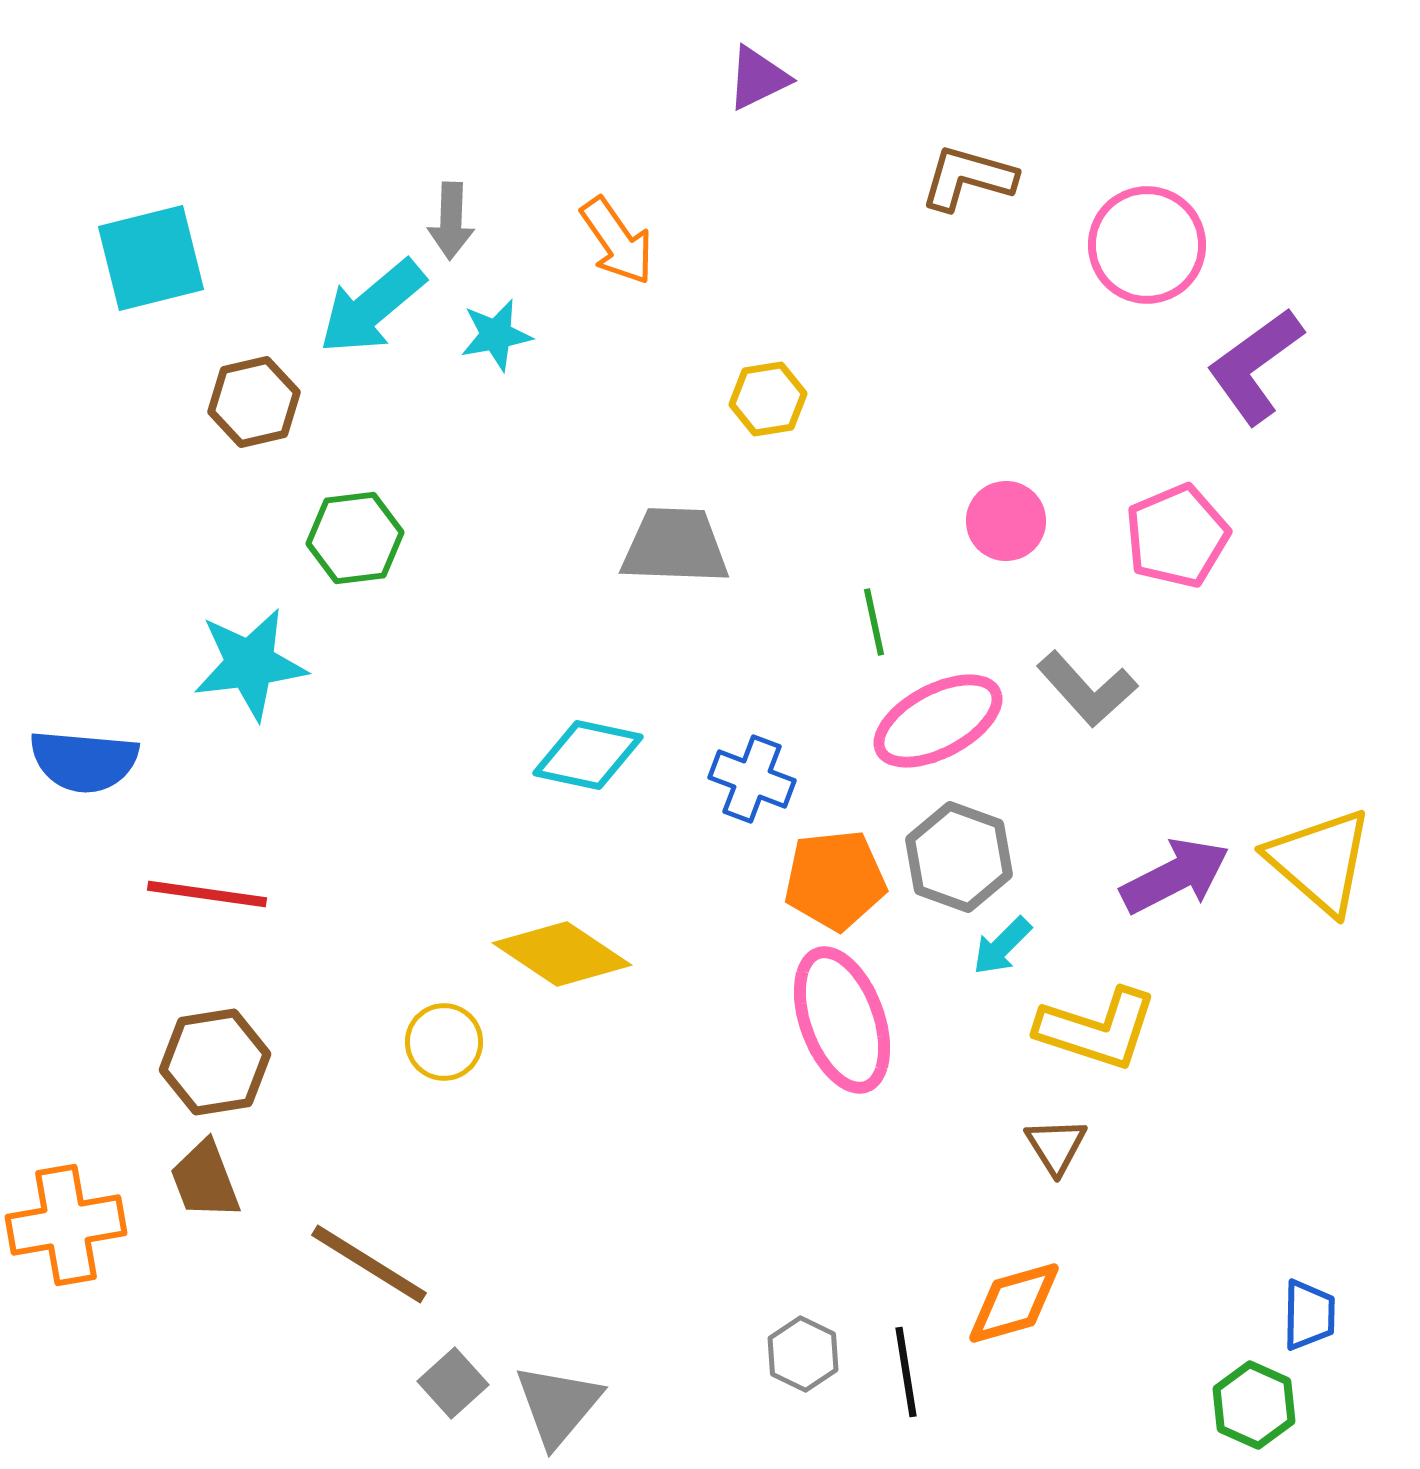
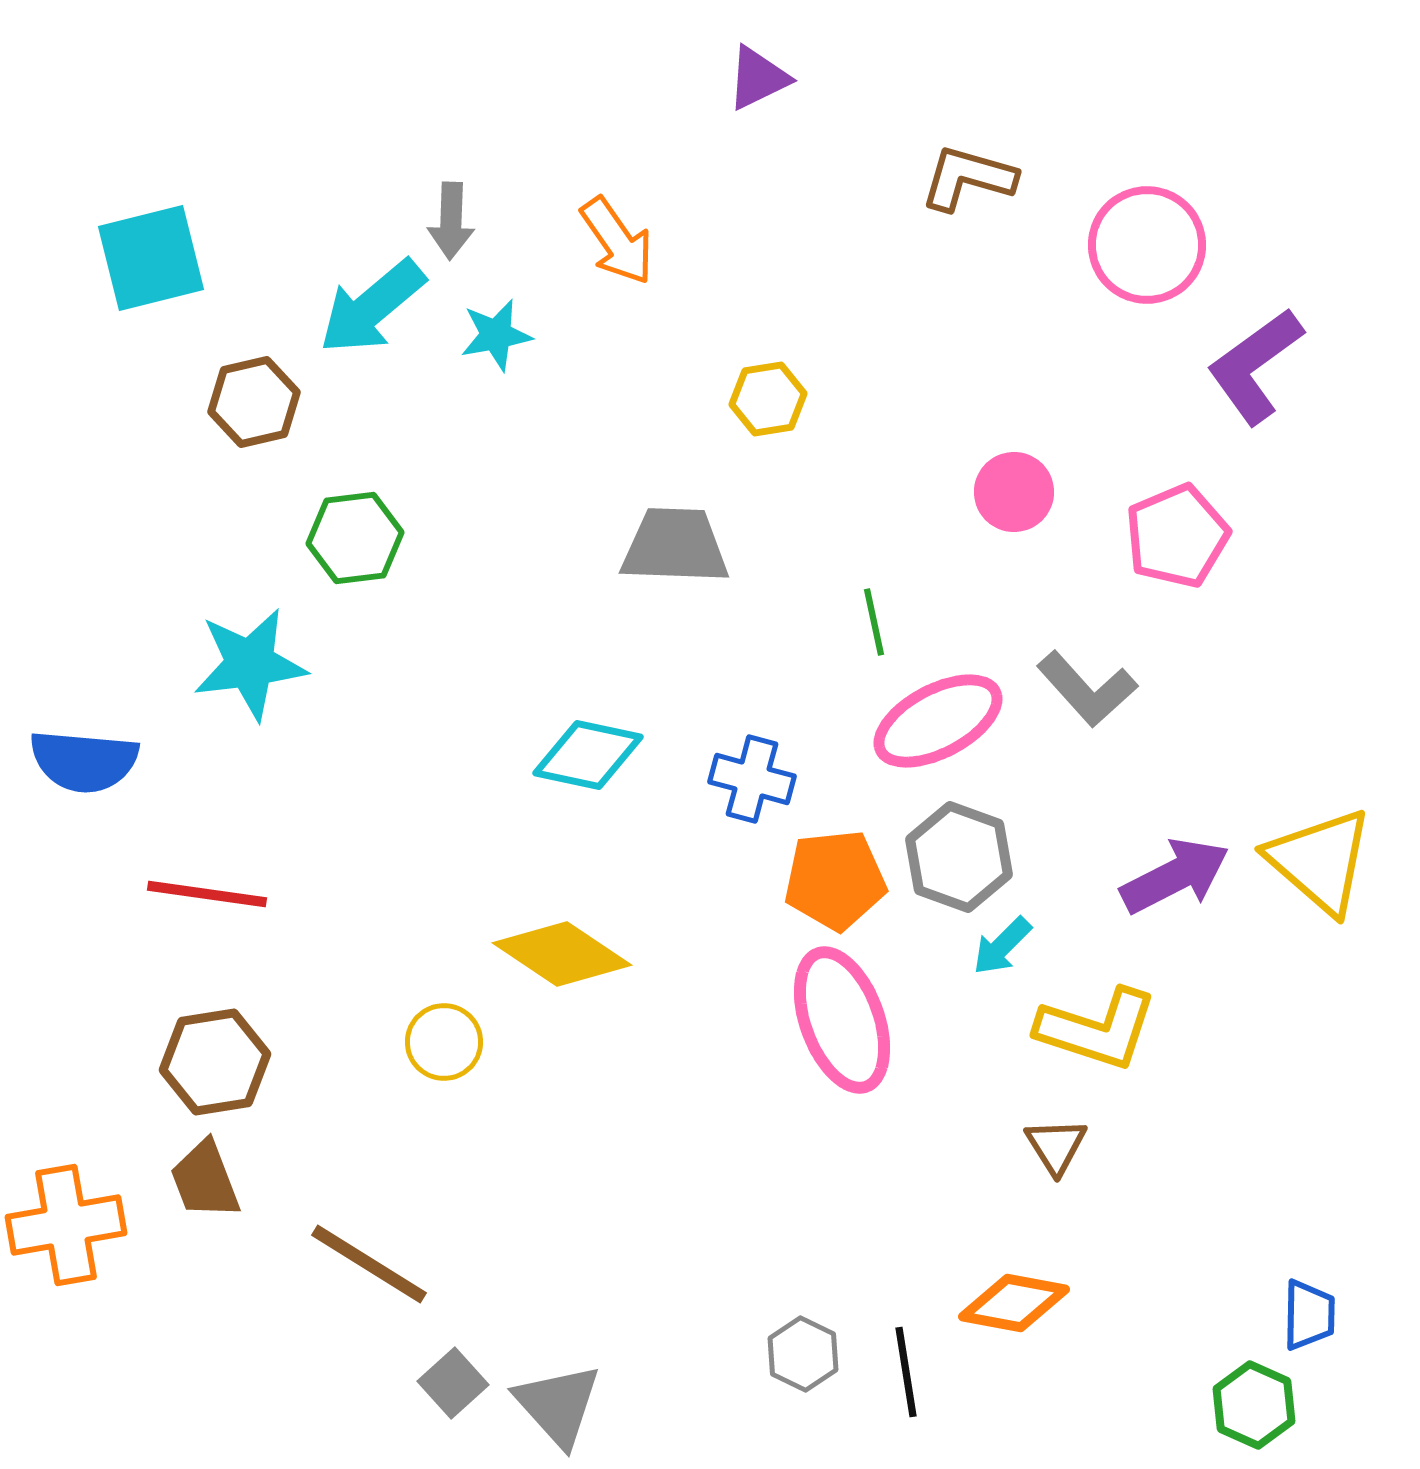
pink circle at (1006, 521): moved 8 px right, 29 px up
blue cross at (752, 779): rotated 6 degrees counterclockwise
orange diamond at (1014, 1303): rotated 26 degrees clockwise
gray triangle at (558, 1405): rotated 22 degrees counterclockwise
